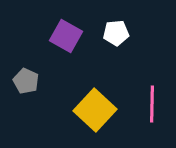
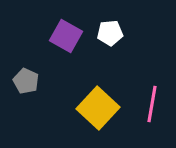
white pentagon: moved 6 px left
pink line: rotated 9 degrees clockwise
yellow square: moved 3 px right, 2 px up
